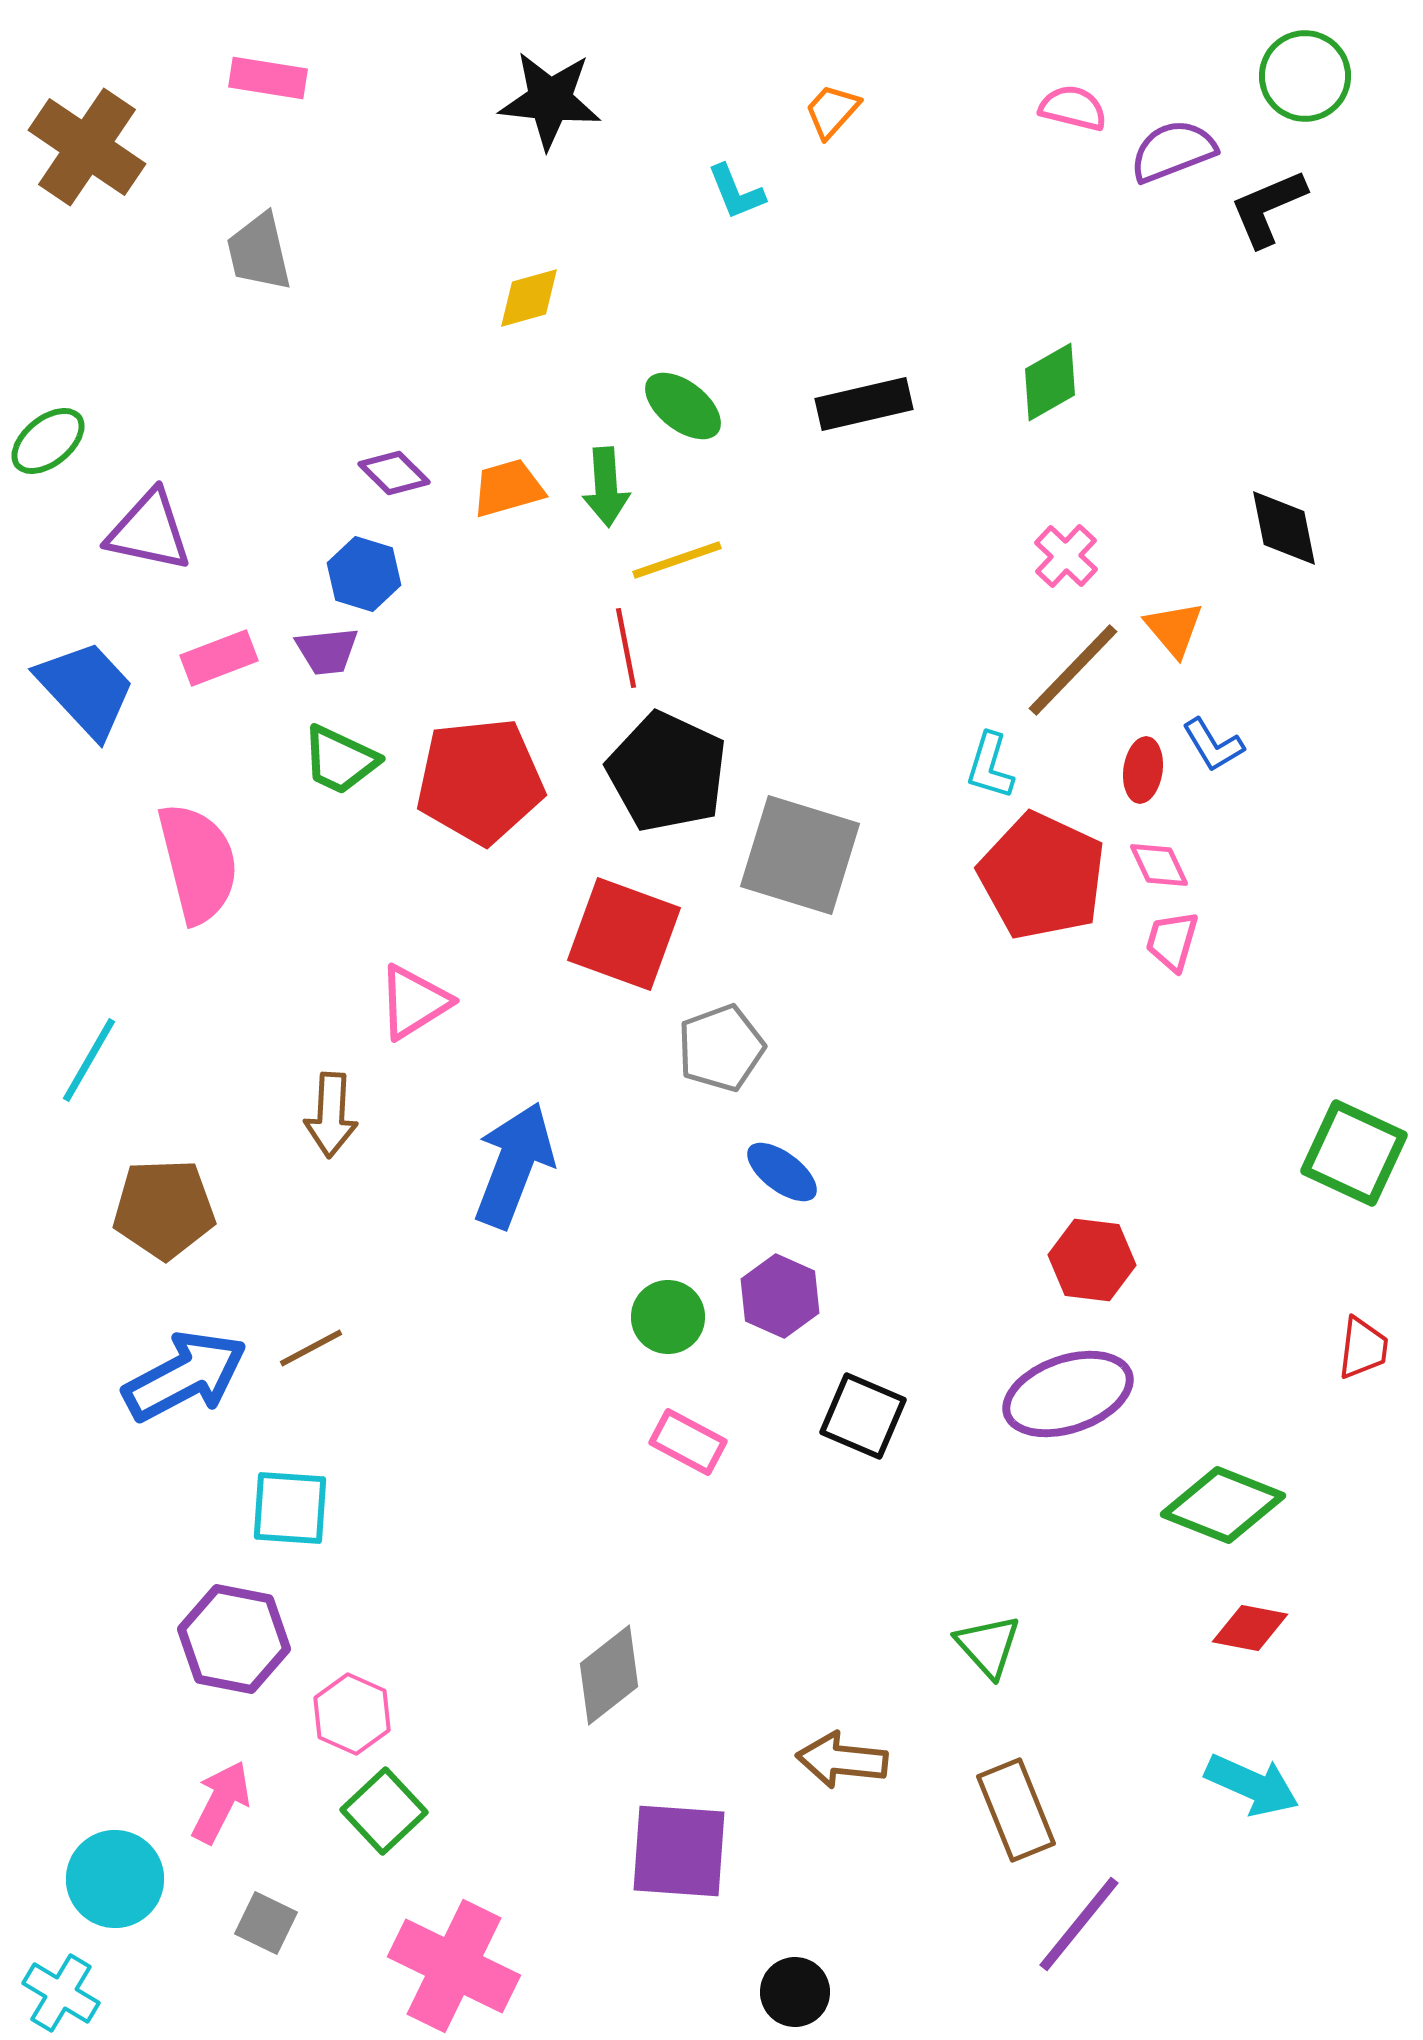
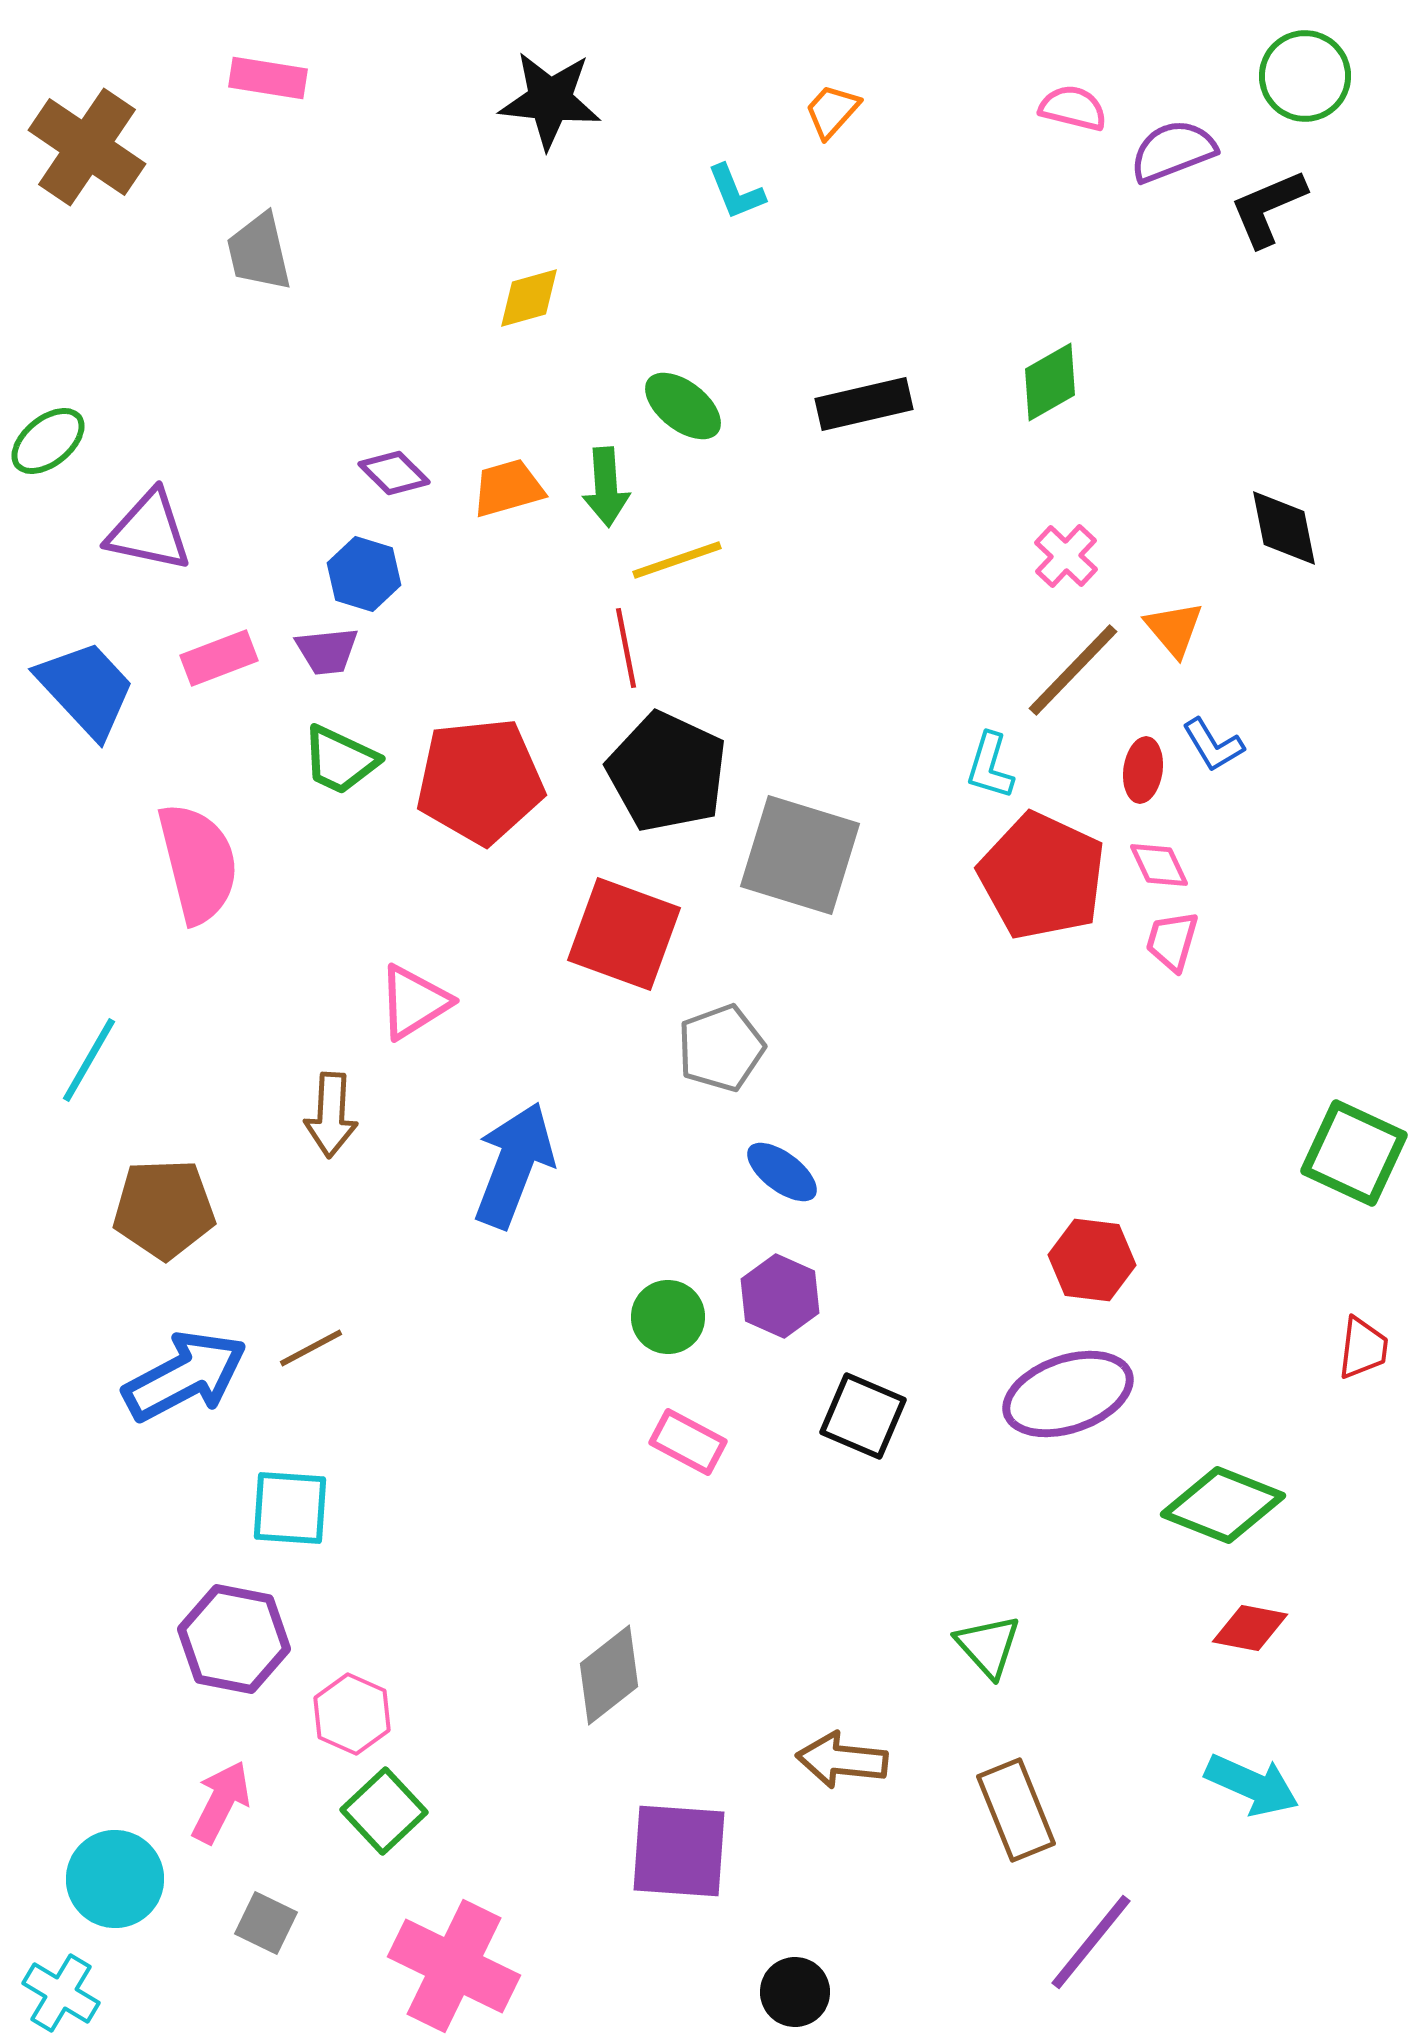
purple line at (1079, 1924): moved 12 px right, 18 px down
